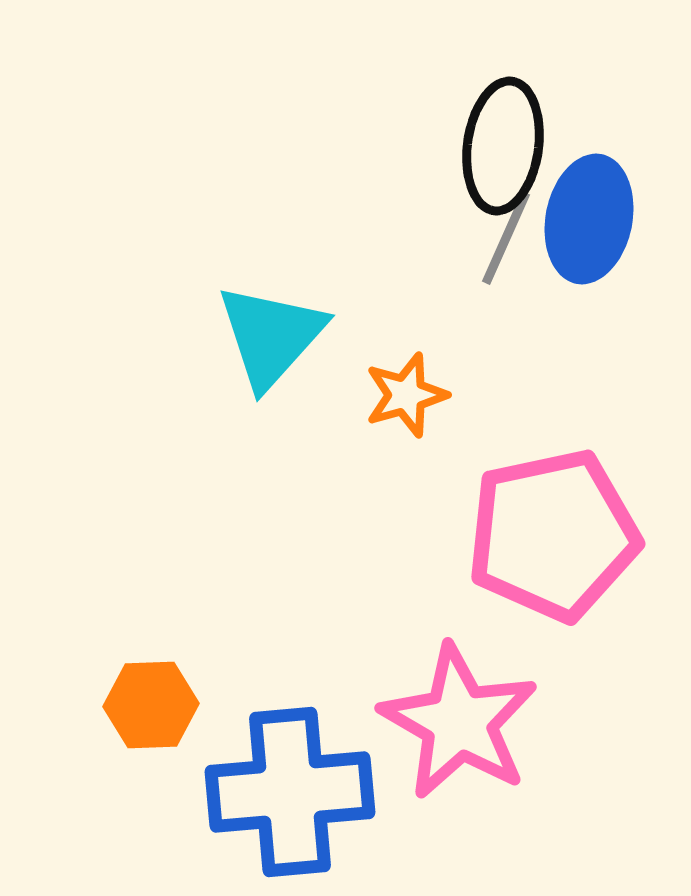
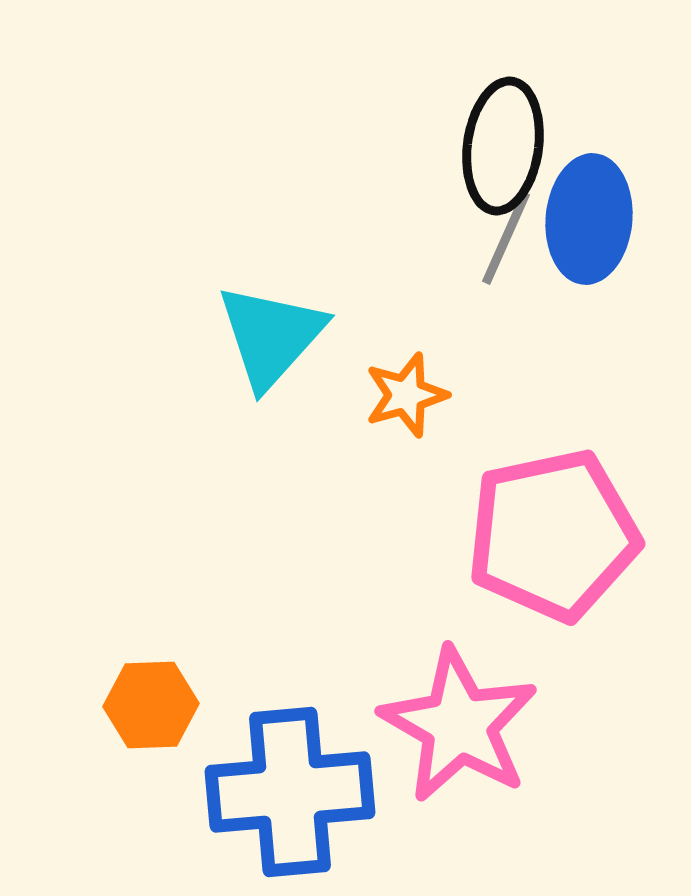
blue ellipse: rotated 6 degrees counterclockwise
pink star: moved 3 px down
